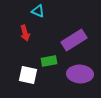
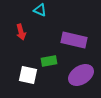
cyan triangle: moved 2 px right, 1 px up
red arrow: moved 4 px left, 1 px up
purple rectangle: rotated 45 degrees clockwise
purple ellipse: moved 1 px right, 1 px down; rotated 35 degrees counterclockwise
